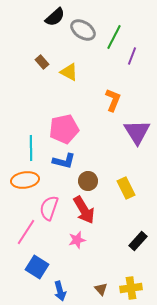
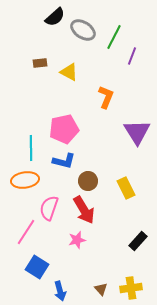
brown rectangle: moved 2 px left, 1 px down; rotated 56 degrees counterclockwise
orange L-shape: moved 7 px left, 3 px up
